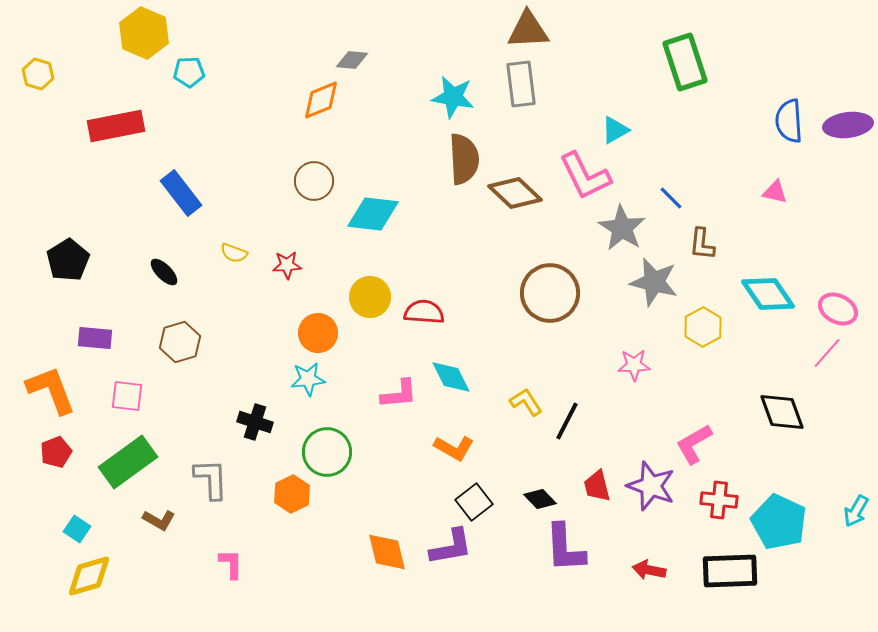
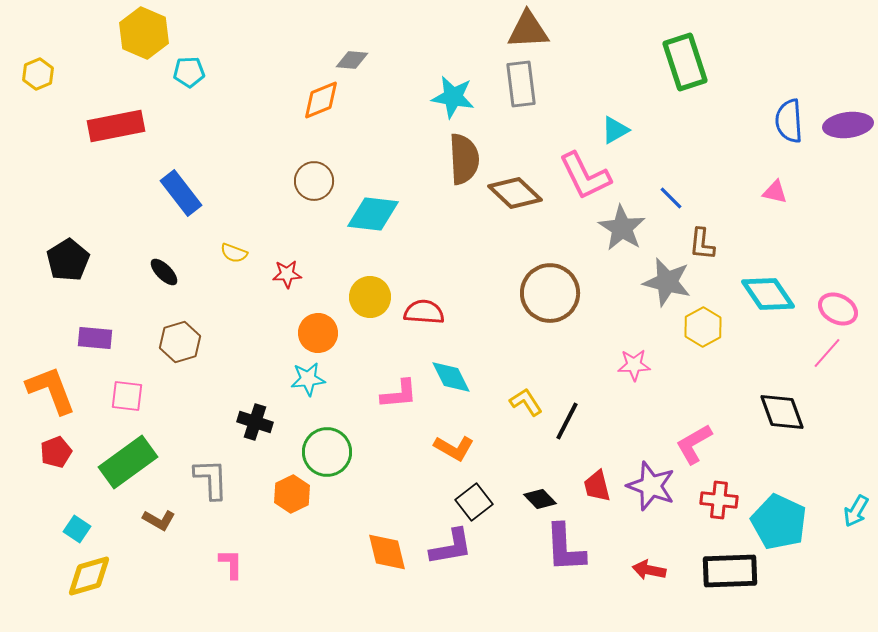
yellow hexagon at (38, 74): rotated 20 degrees clockwise
red star at (287, 265): moved 9 px down
gray star at (654, 282): moved 13 px right
